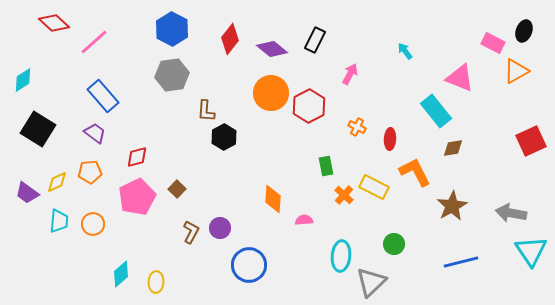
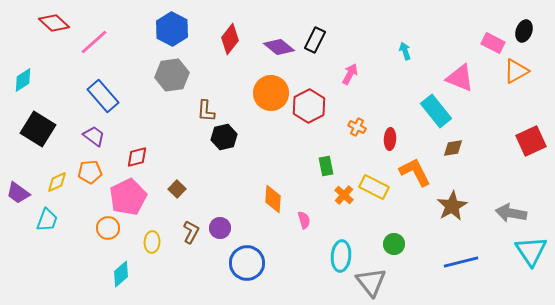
purple diamond at (272, 49): moved 7 px right, 2 px up
cyan arrow at (405, 51): rotated 18 degrees clockwise
purple trapezoid at (95, 133): moved 1 px left, 3 px down
black hexagon at (224, 137): rotated 15 degrees clockwise
purple trapezoid at (27, 193): moved 9 px left
pink pentagon at (137, 197): moved 9 px left
pink semicircle at (304, 220): rotated 78 degrees clockwise
cyan trapezoid at (59, 221): moved 12 px left, 1 px up; rotated 15 degrees clockwise
orange circle at (93, 224): moved 15 px right, 4 px down
blue circle at (249, 265): moved 2 px left, 2 px up
yellow ellipse at (156, 282): moved 4 px left, 40 px up
gray triangle at (371, 282): rotated 24 degrees counterclockwise
